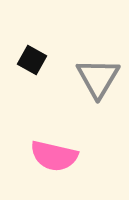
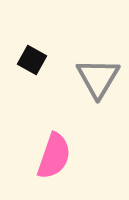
pink semicircle: rotated 84 degrees counterclockwise
